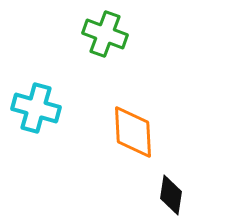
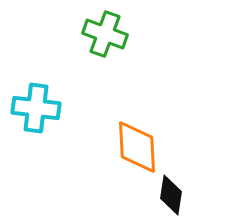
cyan cross: rotated 9 degrees counterclockwise
orange diamond: moved 4 px right, 15 px down
